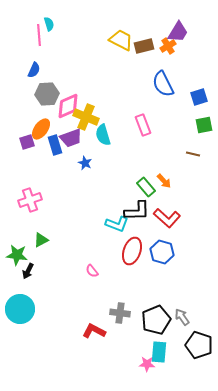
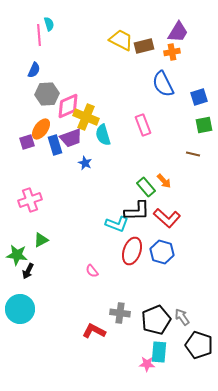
orange cross at (168, 46): moved 4 px right, 6 px down; rotated 21 degrees clockwise
